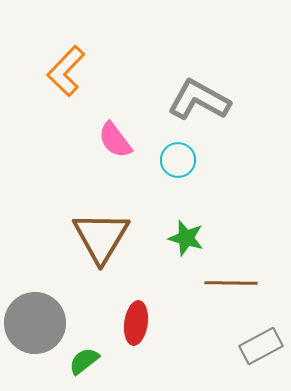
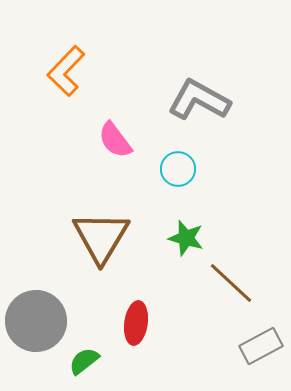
cyan circle: moved 9 px down
brown line: rotated 42 degrees clockwise
gray circle: moved 1 px right, 2 px up
